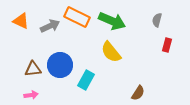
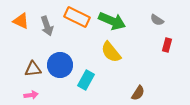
gray semicircle: rotated 72 degrees counterclockwise
gray arrow: moved 3 px left; rotated 96 degrees clockwise
